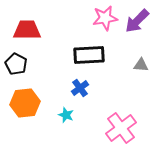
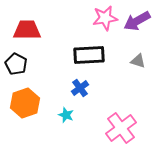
purple arrow: rotated 16 degrees clockwise
gray triangle: moved 3 px left, 4 px up; rotated 14 degrees clockwise
orange hexagon: rotated 12 degrees counterclockwise
